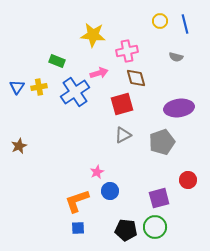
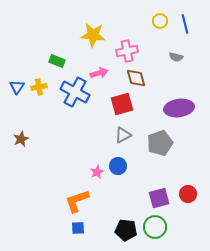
blue cross: rotated 28 degrees counterclockwise
gray pentagon: moved 2 px left, 1 px down
brown star: moved 2 px right, 7 px up
red circle: moved 14 px down
blue circle: moved 8 px right, 25 px up
